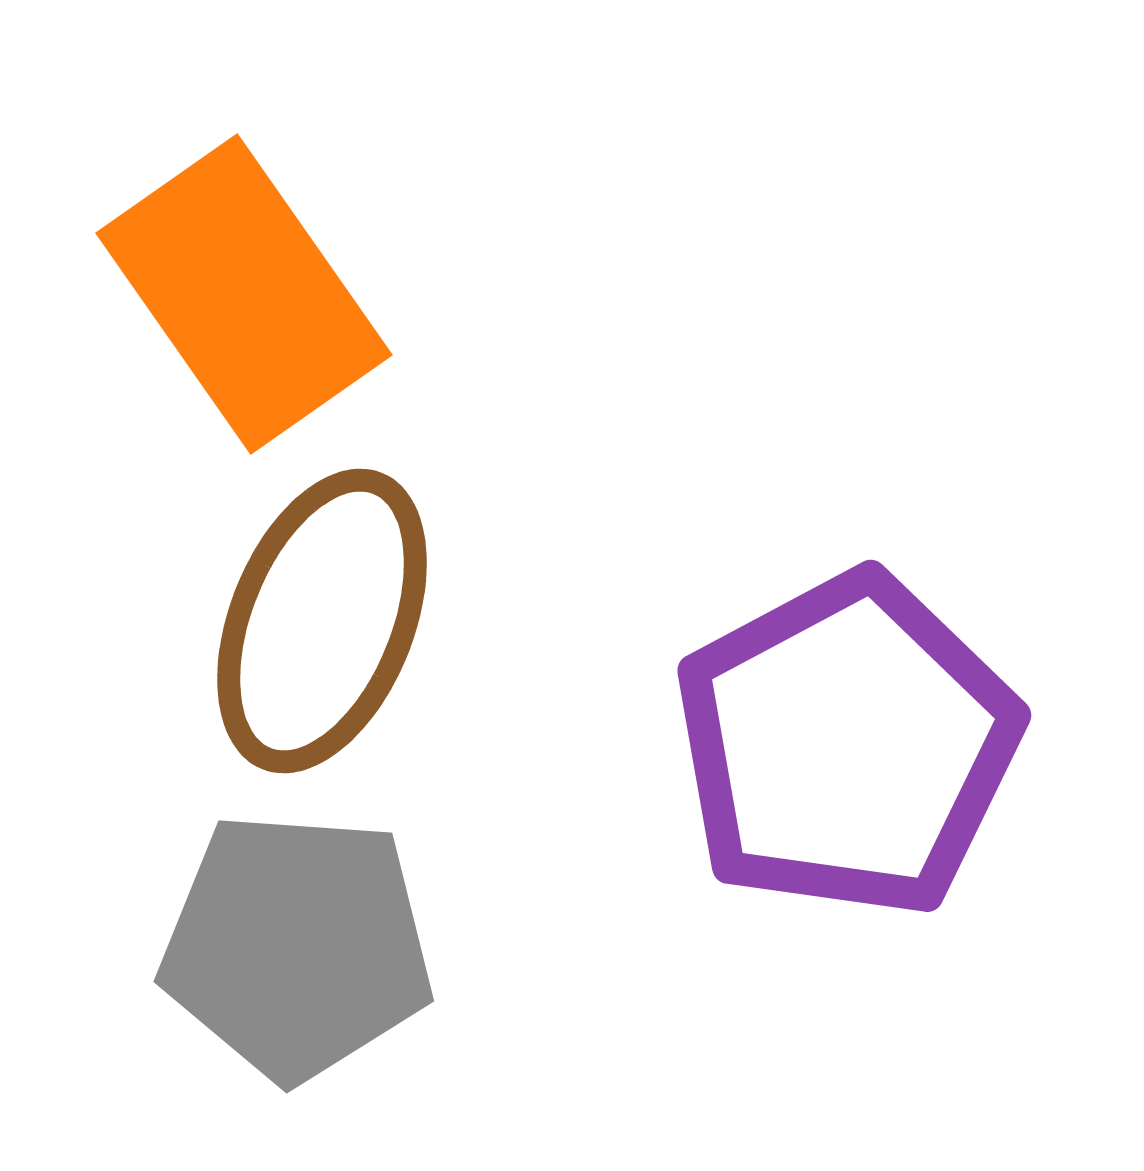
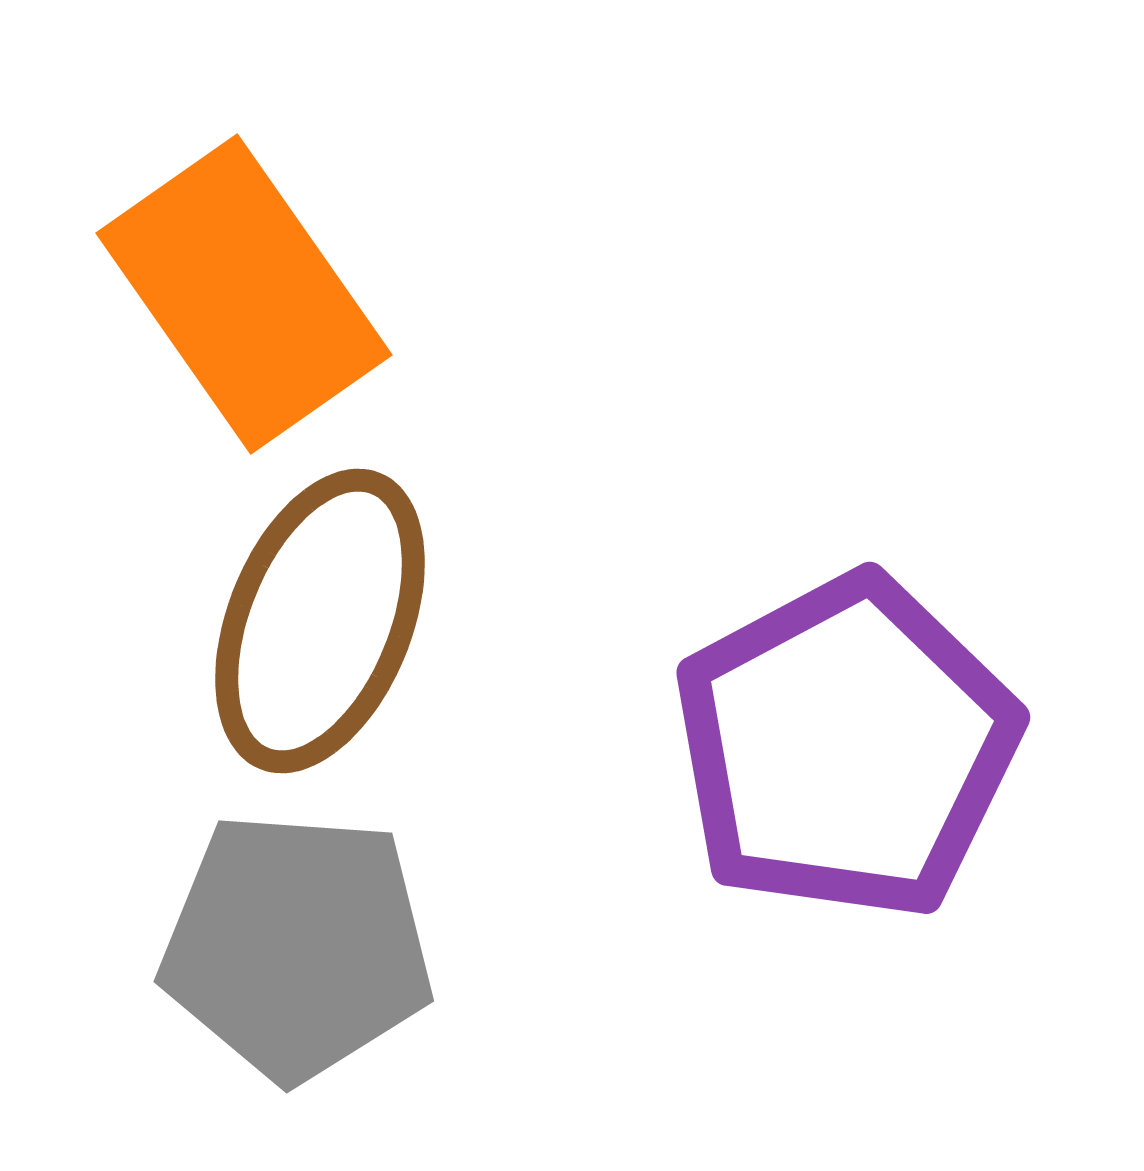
brown ellipse: moved 2 px left
purple pentagon: moved 1 px left, 2 px down
